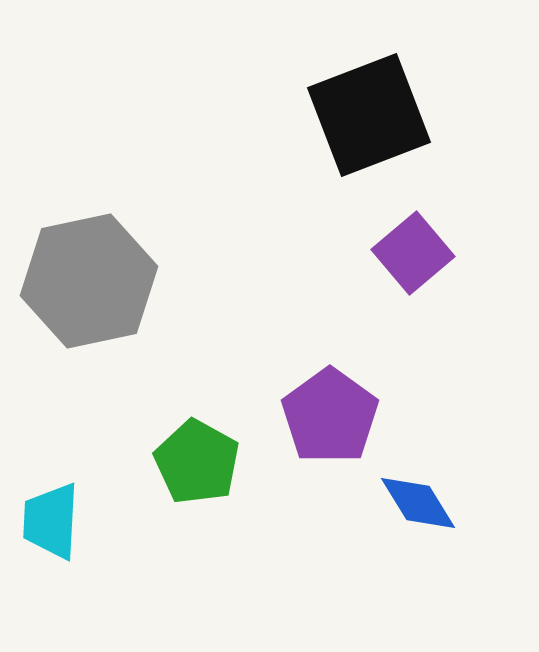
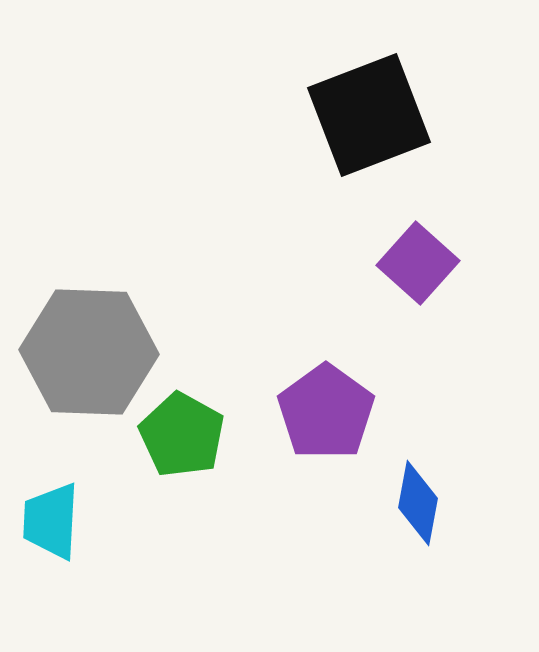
purple square: moved 5 px right, 10 px down; rotated 8 degrees counterclockwise
gray hexagon: moved 71 px down; rotated 14 degrees clockwise
purple pentagon: moved 4 px left, 4 px up
green pentagon: moved 15 px left, 27 px up
blue diamond: rotated 42 degrees clockwise
